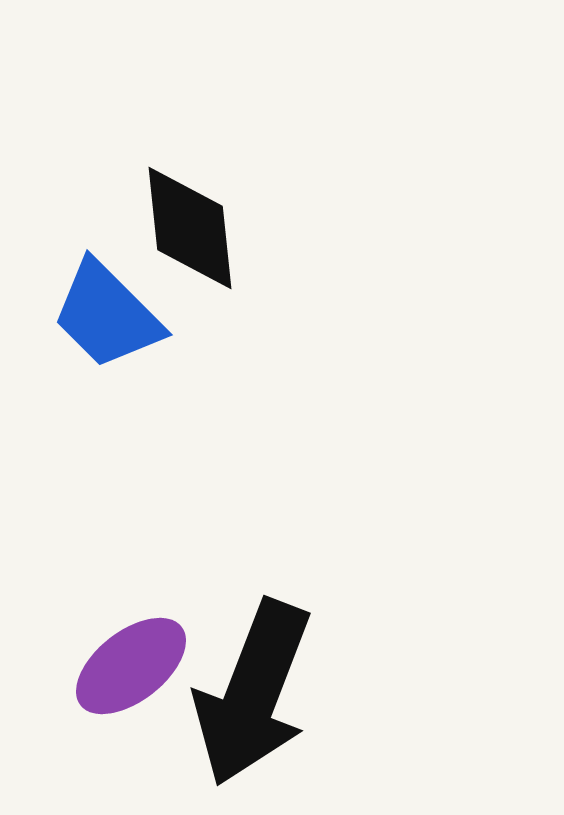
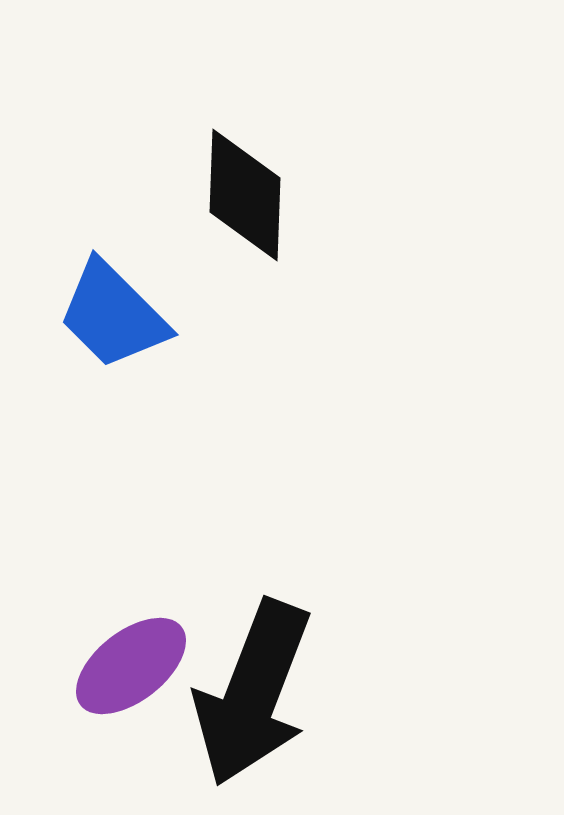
black diamond: moved 55 px right, 33 px up; rotated 8 degrees clockwise
blue trapezoid: moved 6 px right
